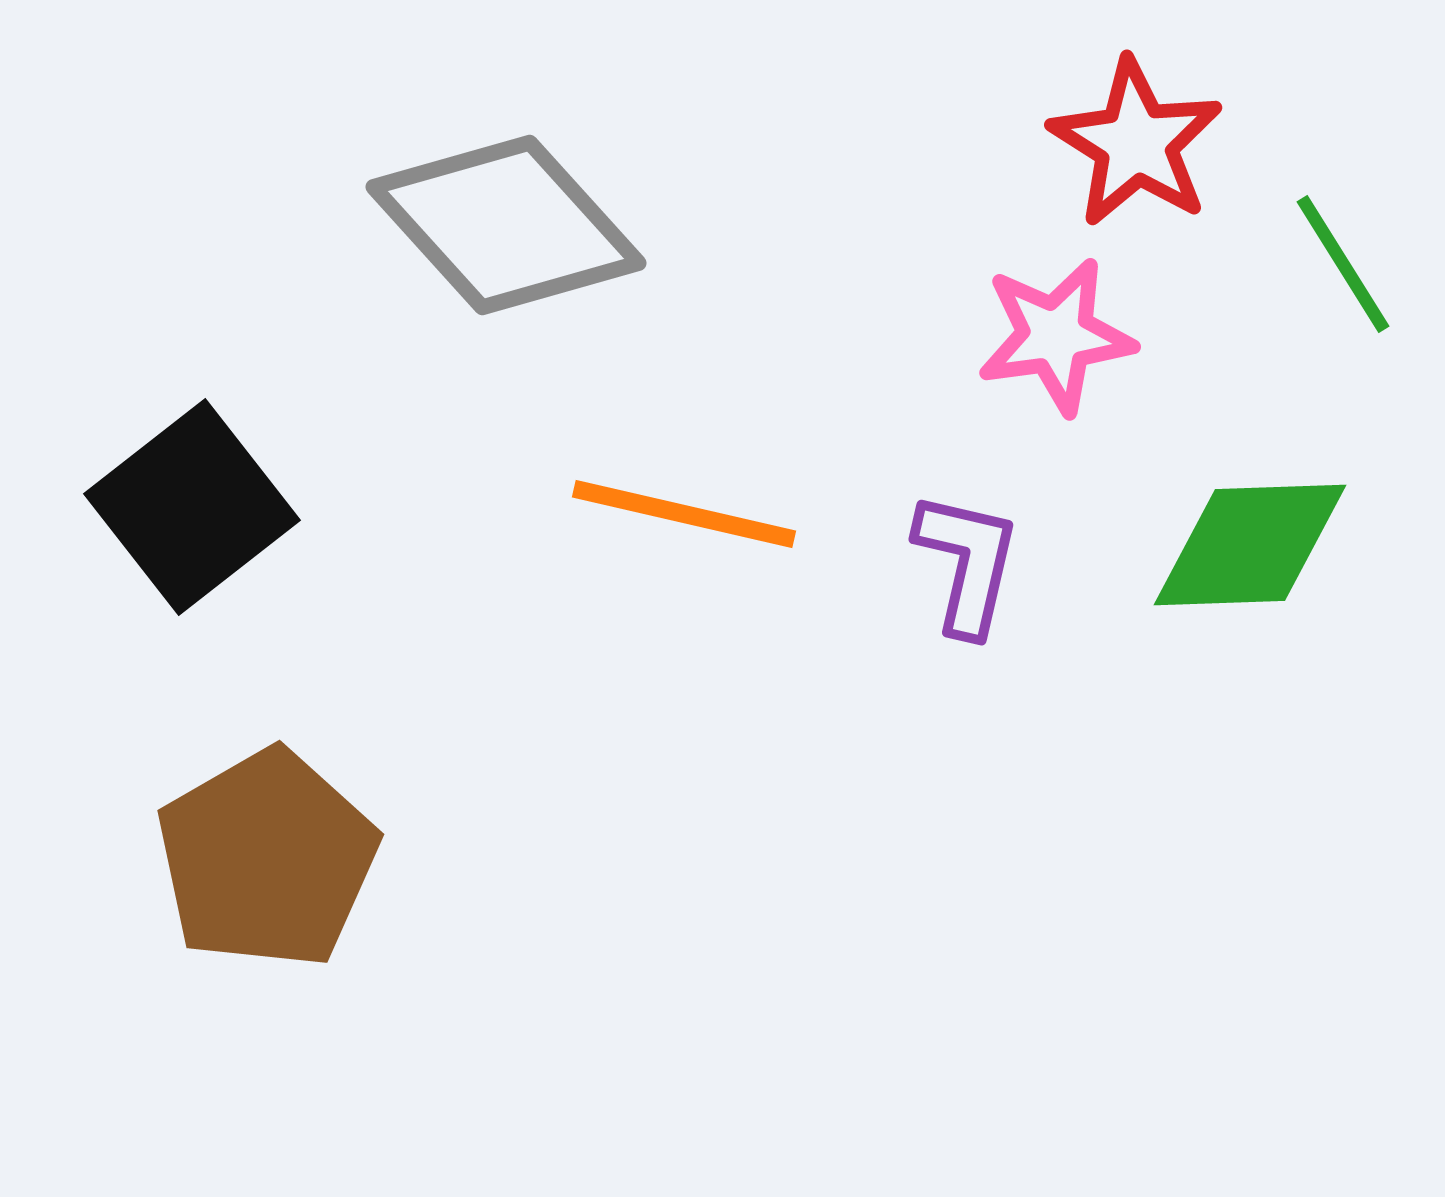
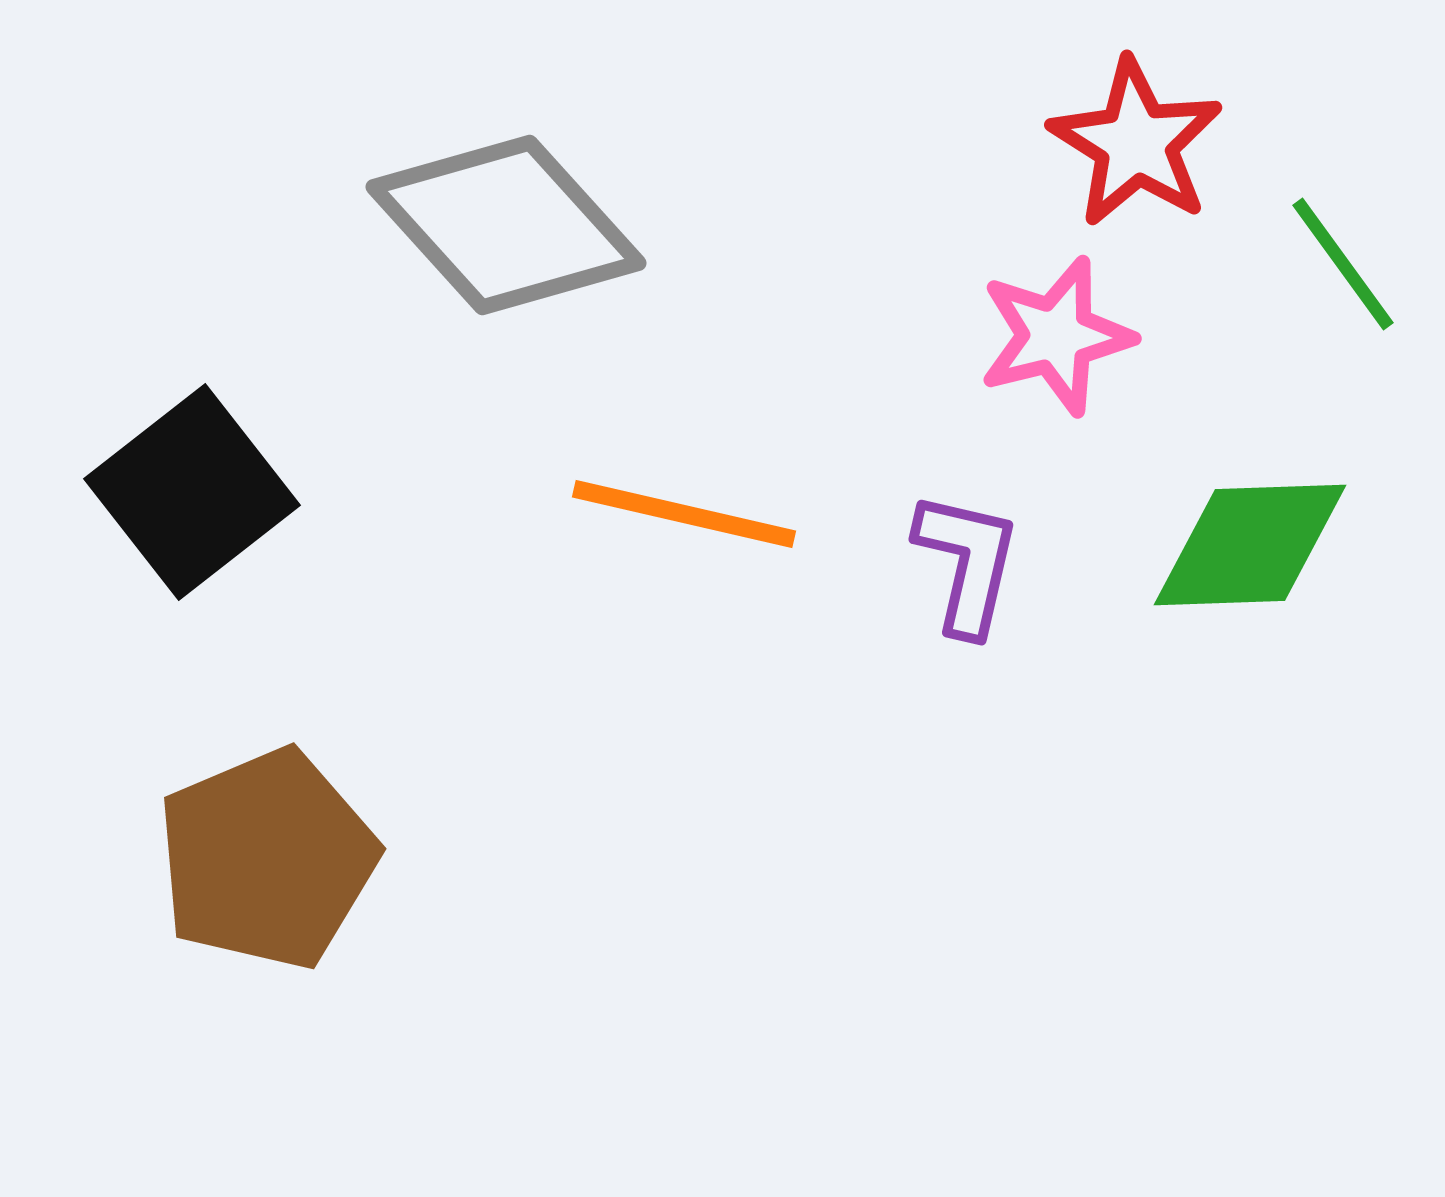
green line: rotated 4 degrees counterclockwise
pink star: rotated 6 degrees counterclockwise
black square: moved 15 px up
brown pentagon: rotated 7 degrees clockwise
